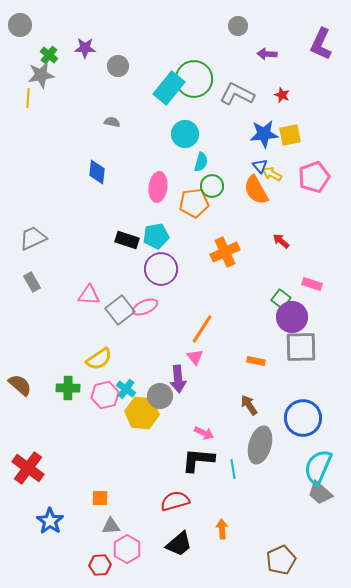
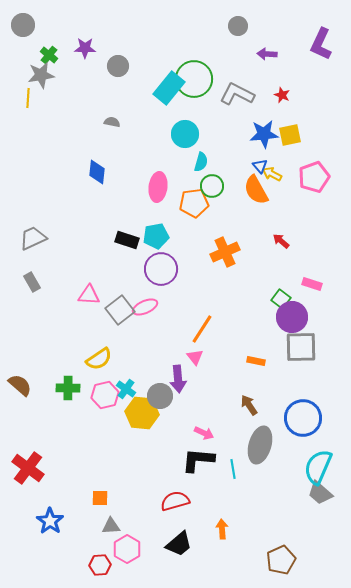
gray circle at (20, 25): moved 3 px right
